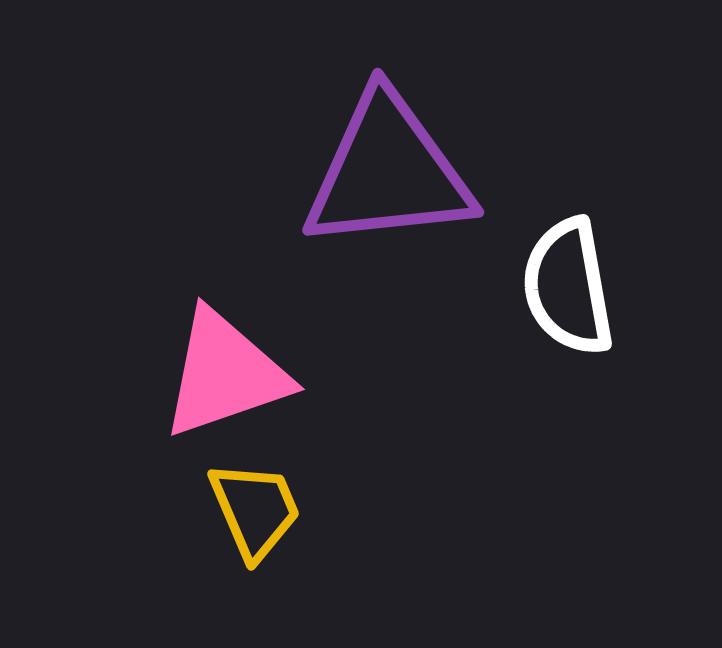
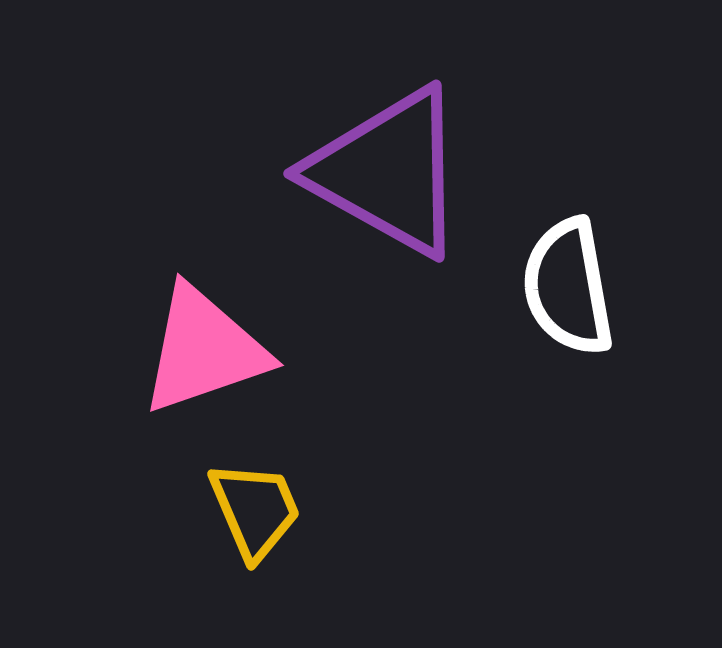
purple triangle: rotated 35 degrees clockwise
pink triangle: moved 21 px left, 24 px up
